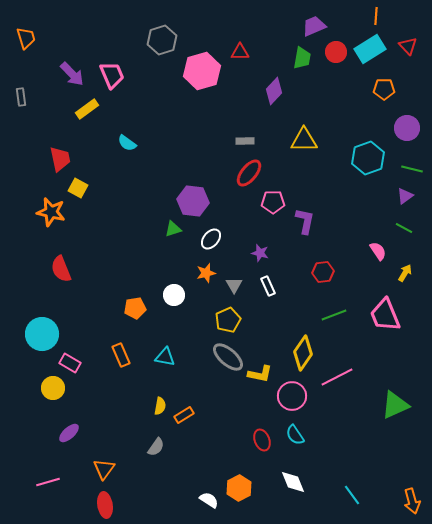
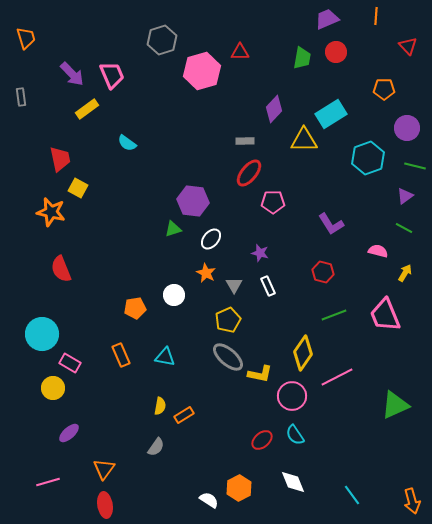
purple trapezoid at (314, 26): moved 13 px right, 7 px up
cyan rectangle at (370, 49): moved 39 px left, 65 px down
purple diamond at (274, 91): moved 18 px down
green line at (412, 169): moved 3 px right, 3 px up
purple L-shape at (305, 221): moved 26 px right, 3 px down; rotated 136 degrees clockwise
pink semicircle at (378, 251): rotated 42 degrees counterclockwise
red hexagon at (323, 272): rotated 20 degrees clockwise
orange star at (206, 273): rotated 30 degrees counterclockwise
red ellipse at (262, 440): rotated 70 degrees clockwise
